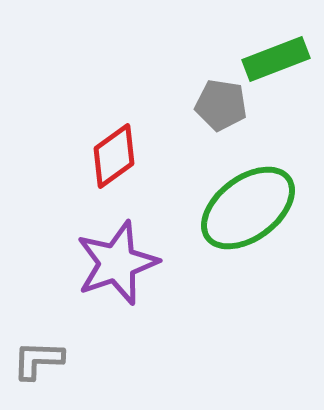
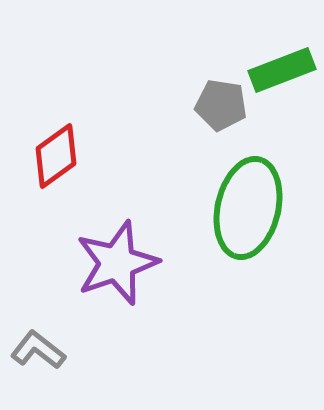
green rectangle: moved 6 px right, 11 px down
red diamond: moved 58 px left
green ellipse: rotated 40 degrees counterclockwise
gray L-shape: moved 10 px up; rotated 36 degrees clockwise
